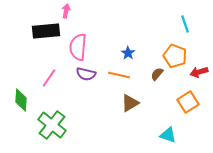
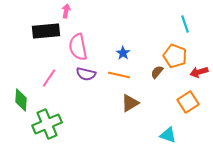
pink semicircle: rotated 16 degrees counterclockwise
blue star: moved 5 px left
brown semicircle: moved 2 px up
green cross: moved 5 px left, 1 px up; rotated 28 degrees clockwise
